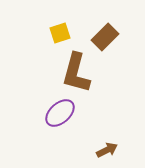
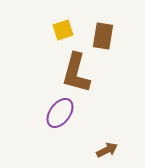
yellow square: moved 3 px right, 3 px up
brown rectangle: moved 2 px left, 1 px up; rotated 36 degrees counterclockwise
purple ellipse: rotated 12 degrees counterclockwise
